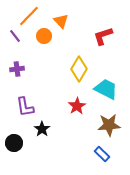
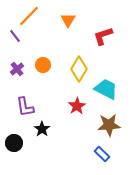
orange triangle: moved 7 px right, 1 px up; rotated 14 degrees clockwise
orange circle: moved 1 px left, 29 px down
purple cross: rotated 32 degrees counterclockwise
